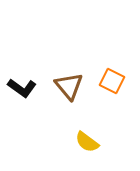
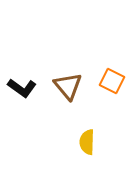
brown triangle: moved 1 px left
yellow semicircle: rotated 55 degrees clockwise
